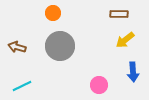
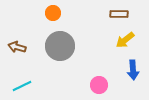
blue arrow: moved 2 px up
